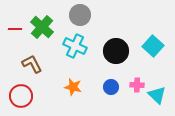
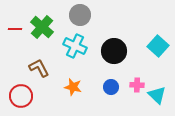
cyan square: moved 5 px right
black circle: moved 2 px left
brown L-shape: moved 7 px right, 4 px down
